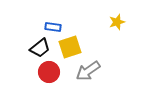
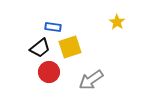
yellow star: rotated 21 degrees counterclockwise
gray arrow: moved 3 px right, 9 px down
